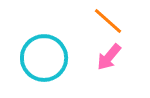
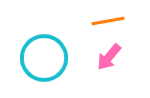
orange line: rotated 52 degrees counterclockwise
